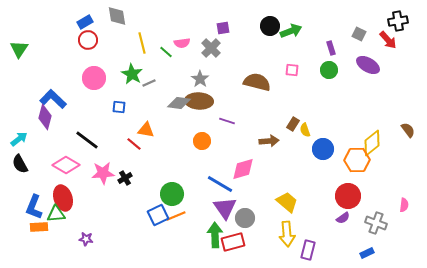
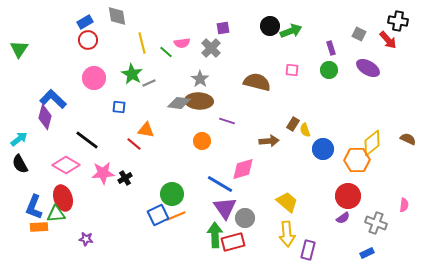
black cross at (398, 21): rotated 18 degrees clockwise
purple ellipse at (368, 65): moved 3 px down
brown semicircle at (408, 130): moved 9 px down; rotated 28 degrees counterclockwise
